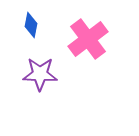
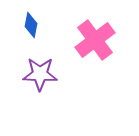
pink cross: moved 7 px right, 1 px down
